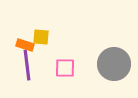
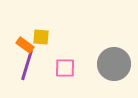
orange rectangle: rotated 18 degrees clockwise
purple line: rotated 24 degrees clockwise
